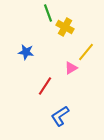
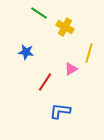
green line: moved 9 px left; rotated 36 degrees counterclockwise
yellow line: moved 3 px right, 1 px down; rotated 24 degrees counterclockwise
pink triangle: moved 1 px down
red line: moved 4 px up
blue L-shape: moved 5 px up; rotated 40 degrees clockwise
